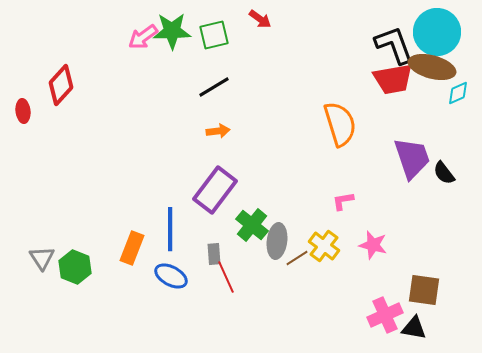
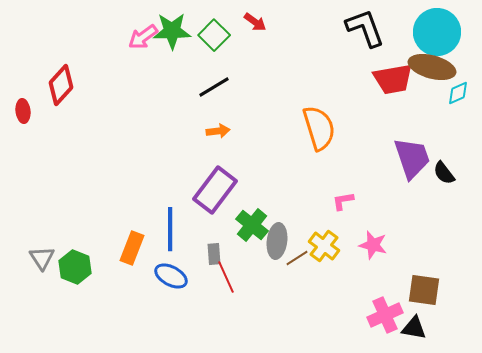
red arrow: moved 5 px left, 3 px down
green square: rotated 32 degrees counterclockwise
black L-shape: moved 29 px left, 17 px up
orange semicircle: moved 21 px left, 4 px down
